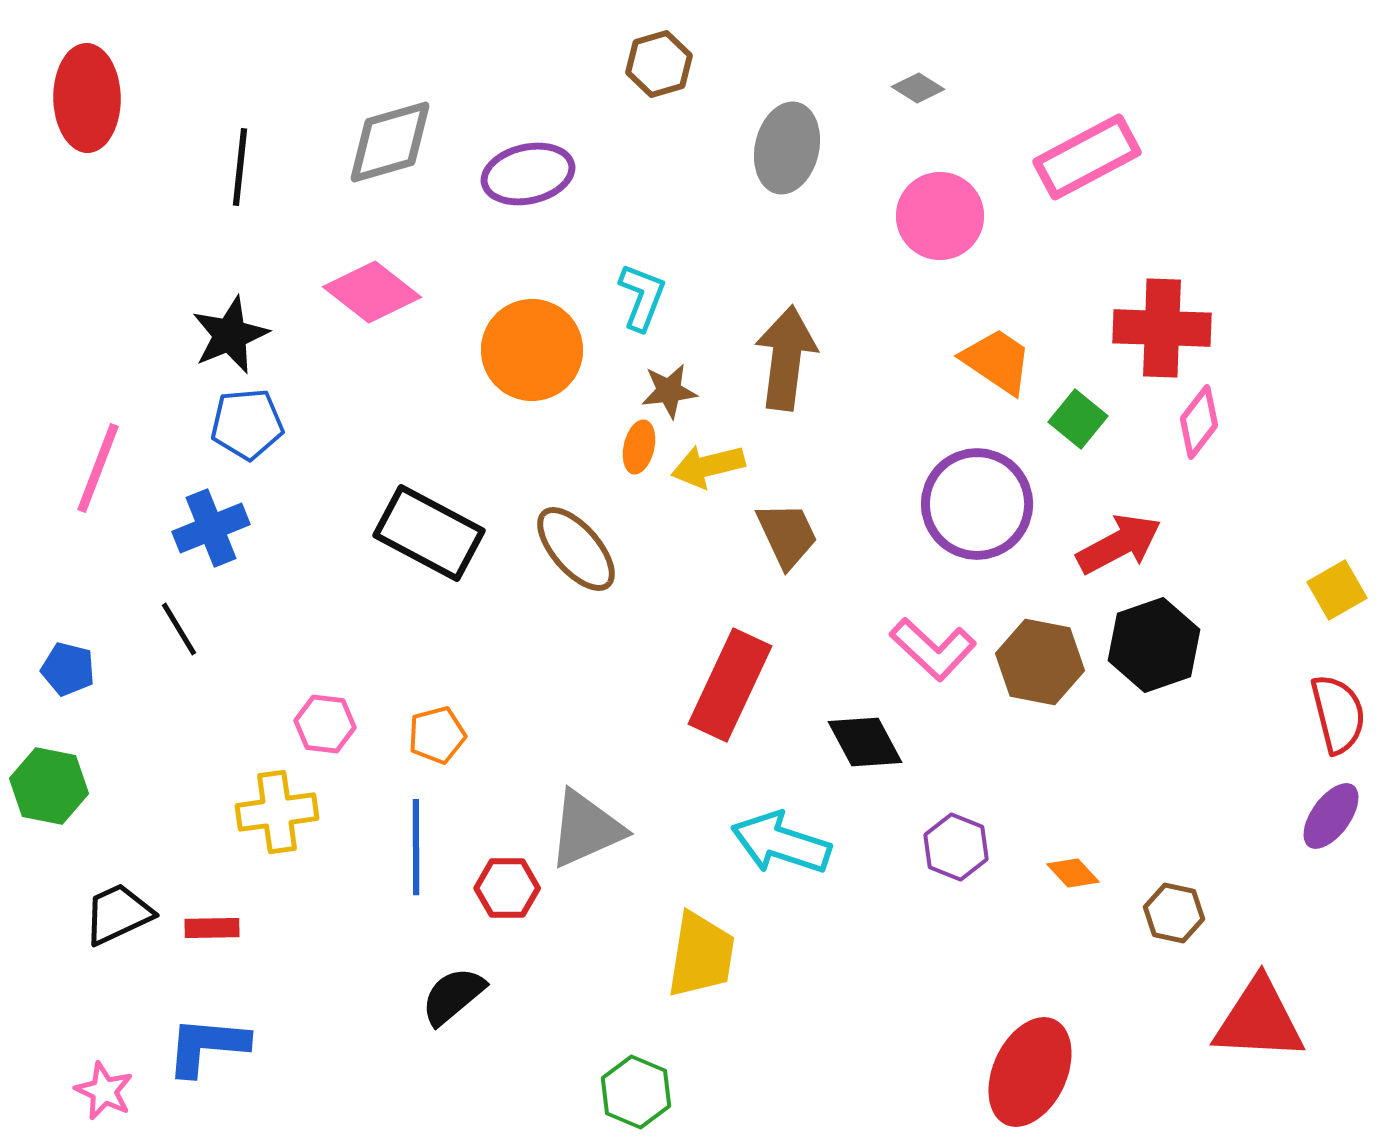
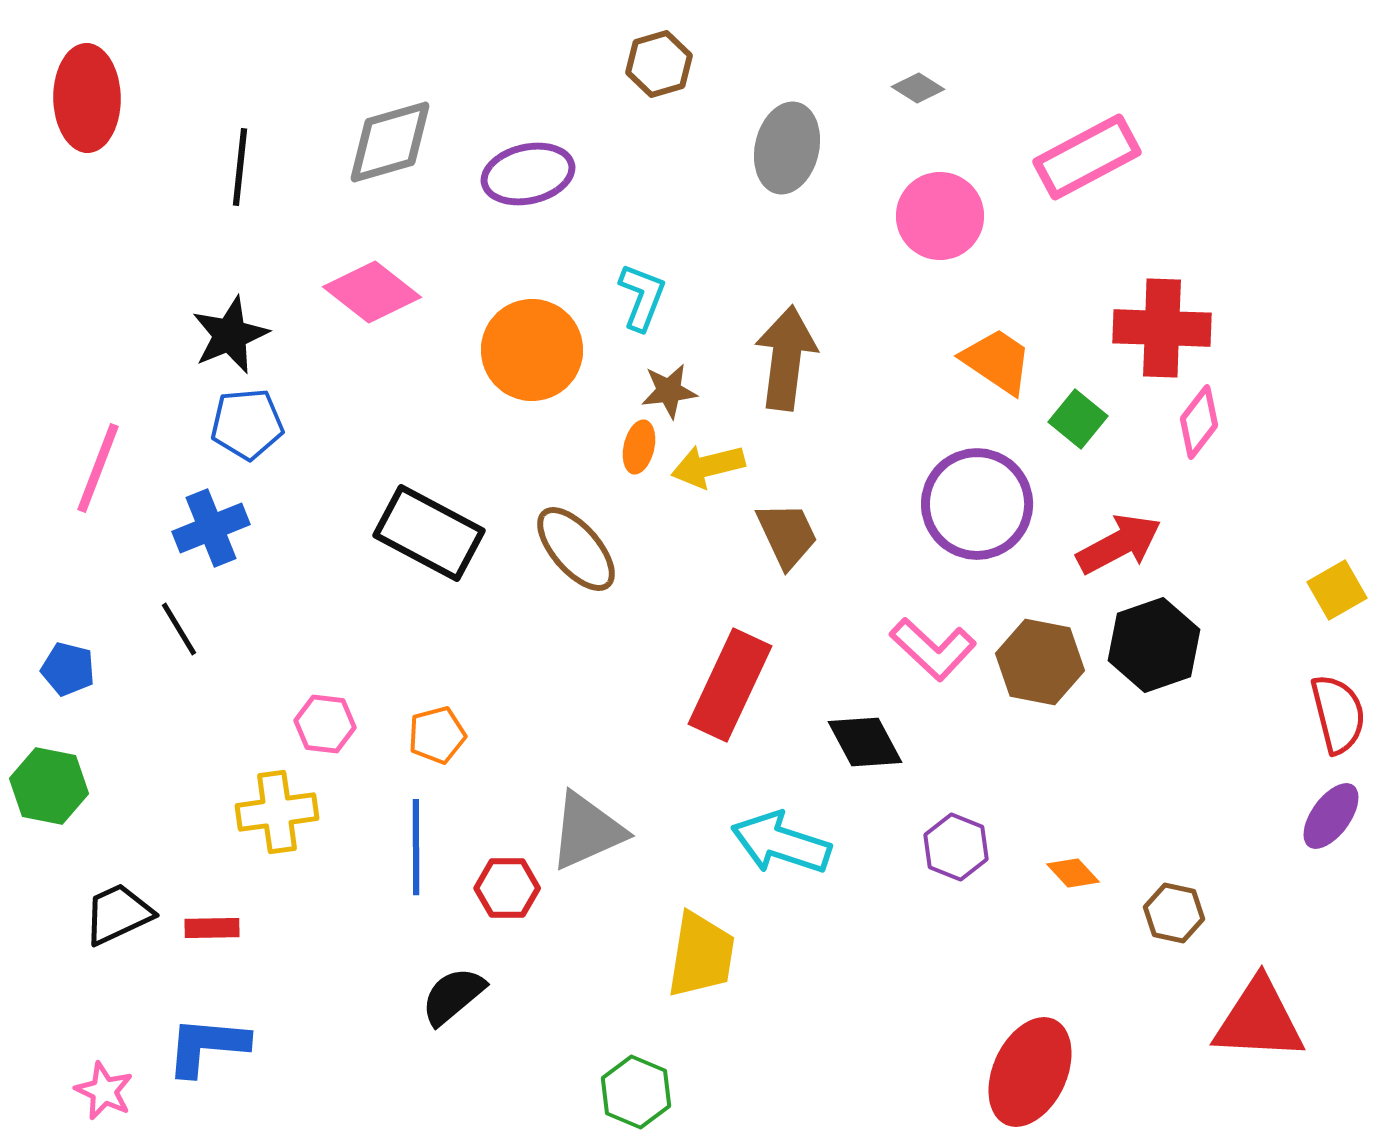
gray triangle at (586, 829): moved 1 px right, 2 px down
